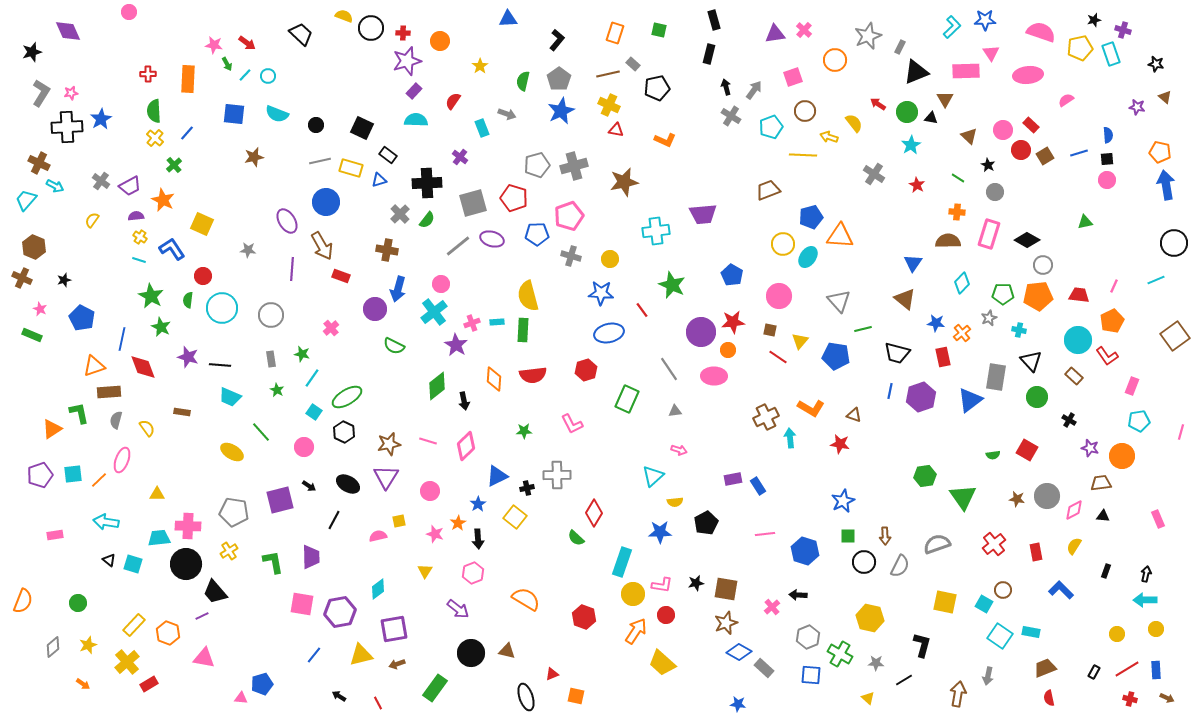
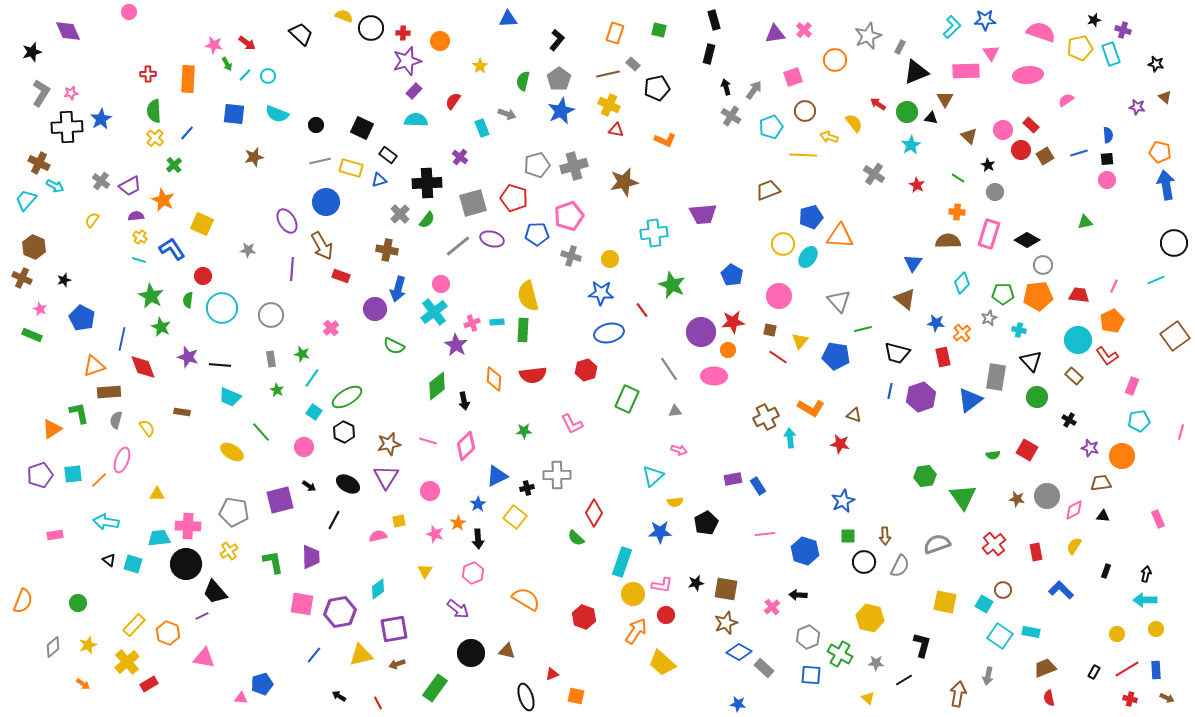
cyan cross at (656, 231): moved 2 px left, 2 px down
